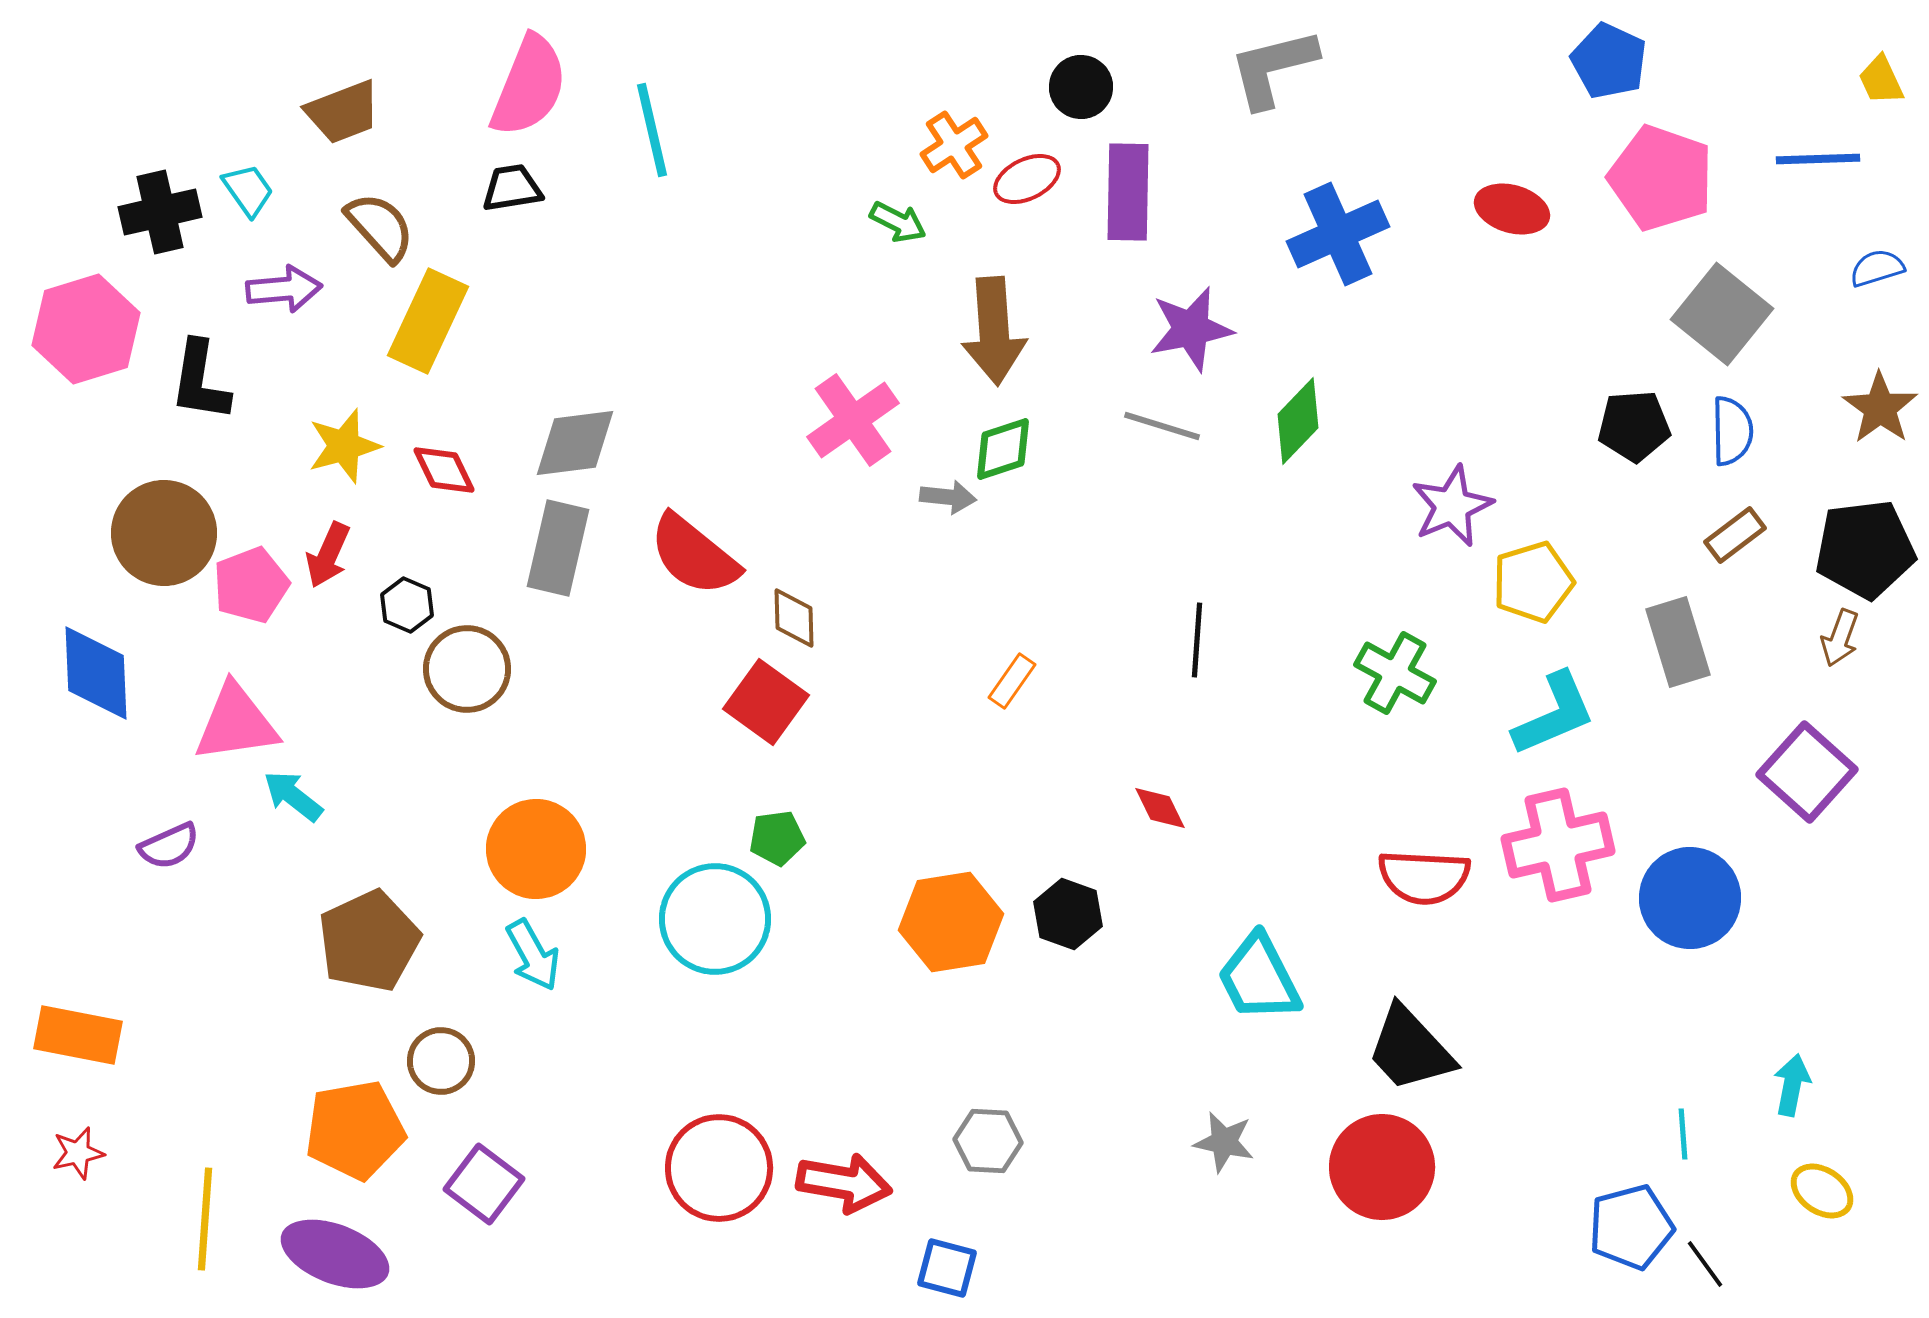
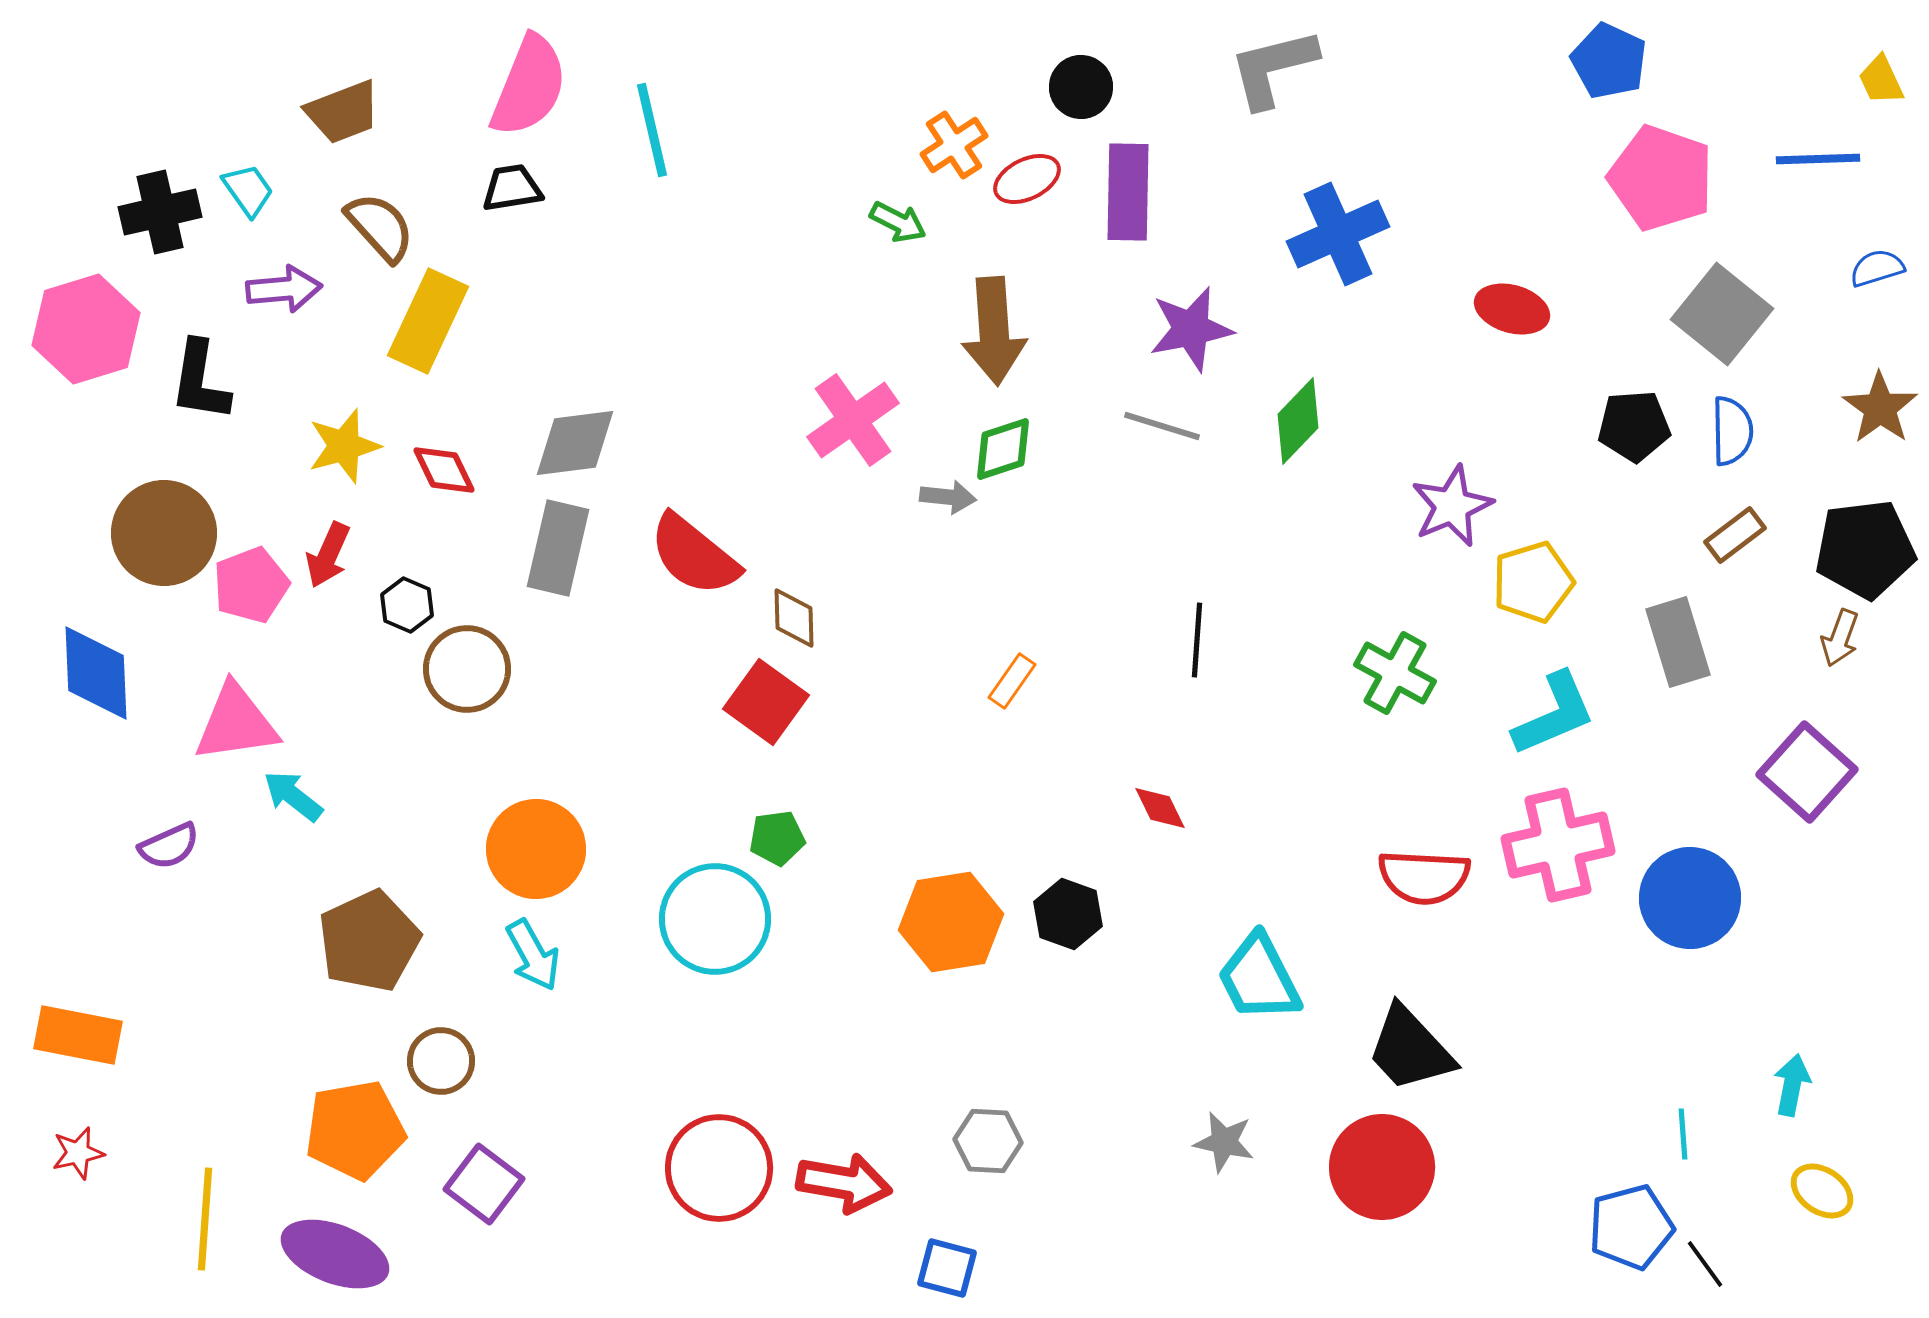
red ellipse at (1512, 209): moved 100 px down
